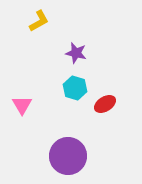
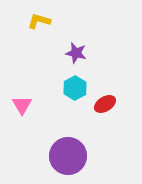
yellow L-shape: rotated 135 degrees counterclockwise
cyan hexagon: rotated 15 degrees clockwise
